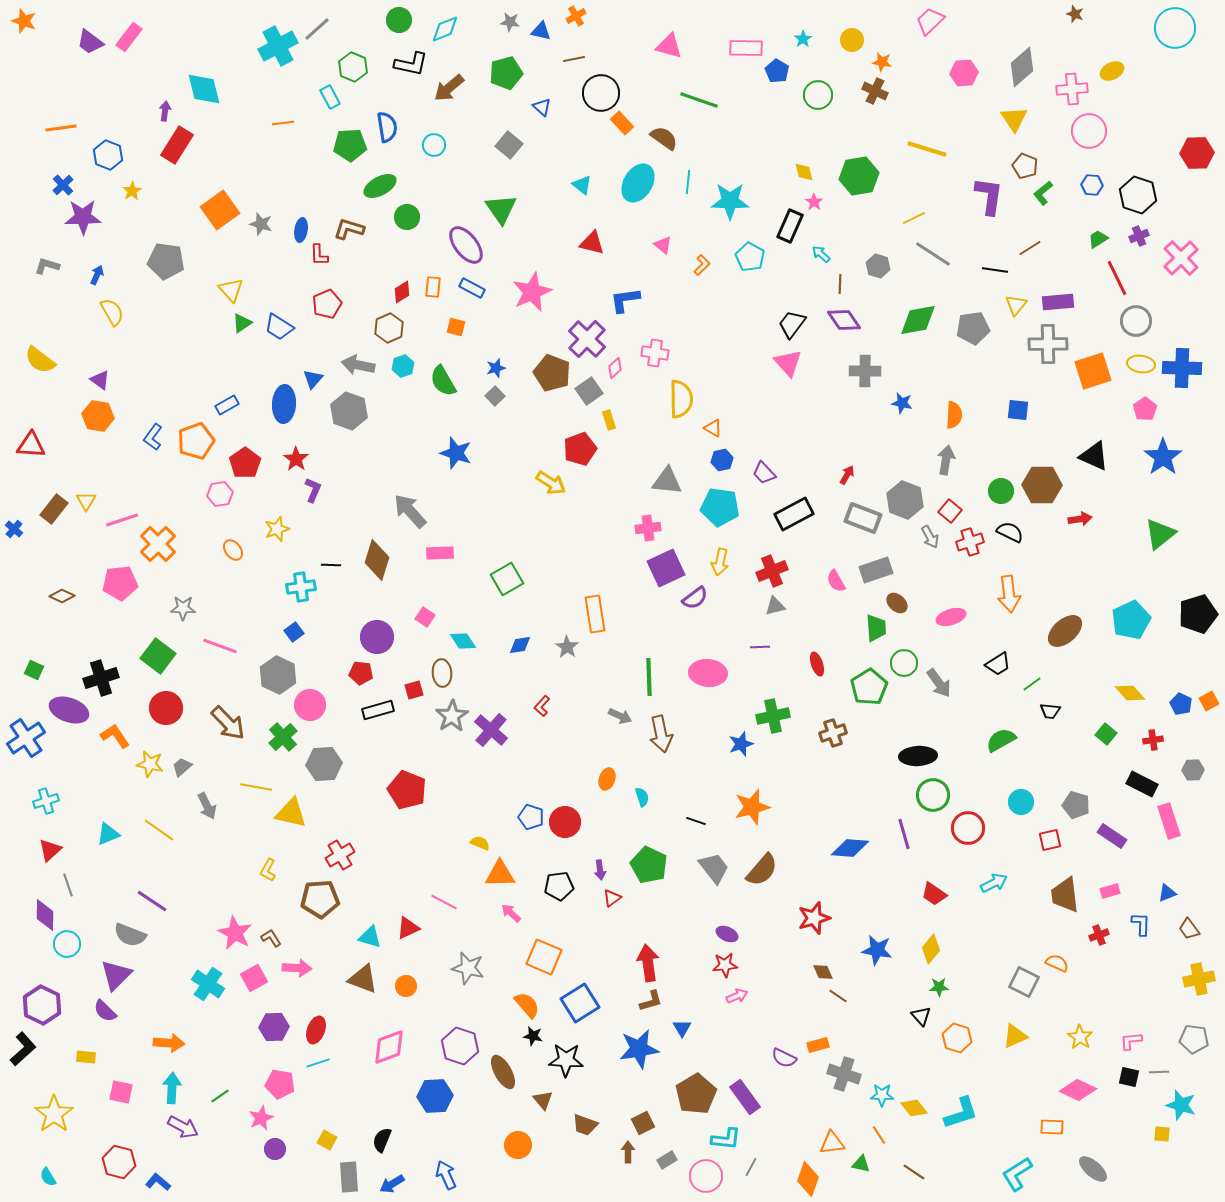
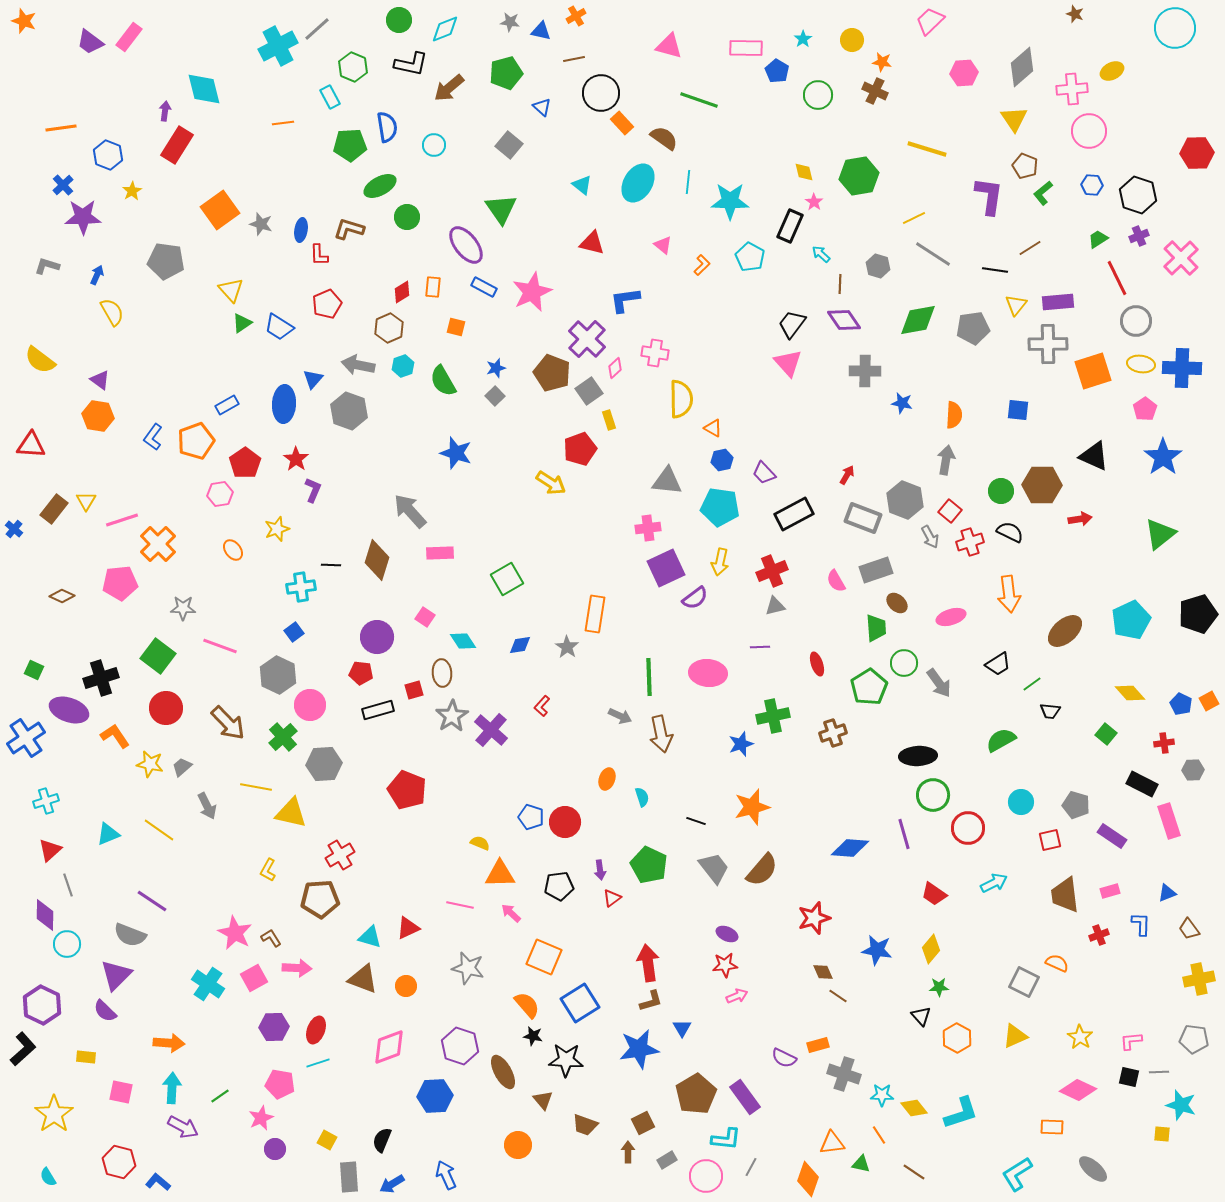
blue rectangle at (472, 288): moved 12 px right, 1 px up
orange rectangle at (595, 614): rotated 18 degrees clockwise
red cross at (1153, 740): moved 11 px right, 3 px down
pink line at (444, 902): moved 16 px right, 3 px down; rotated 16 degrees counterclockwise
orange hexagon at (957, 1038): rotated 12 degrees clockwise
